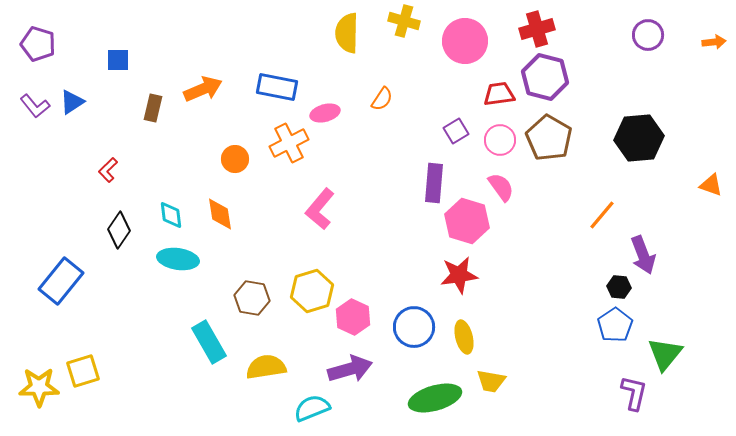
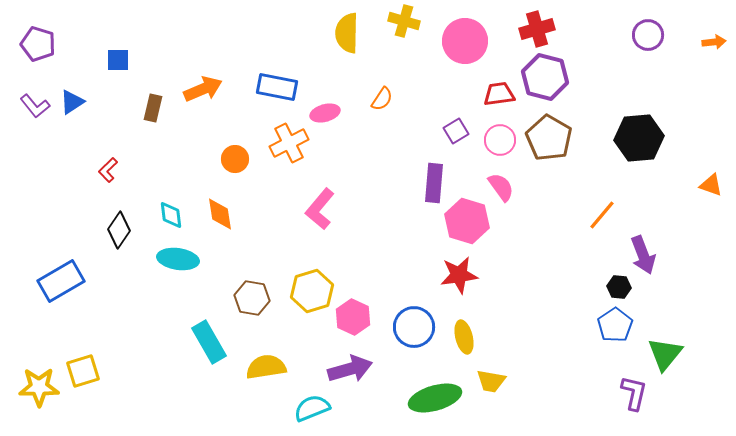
blue rectangle at (61, 281): rotated 21 degrees clockwise
